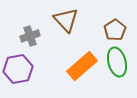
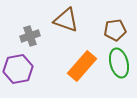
brown triangle: rotated 28 degrees counterclockwise
brown pentagon: rotated 25 degrees clockwise
green ellipse: moved 2 px right, 1 px down
orange rectangle: rotated 8 degrees counterclockwise
